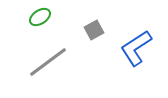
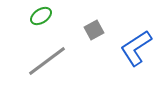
green ellipse: moved 1 px right, 1 px up
gray line: moved 1 px left, 1 px up
